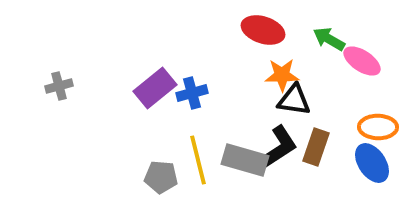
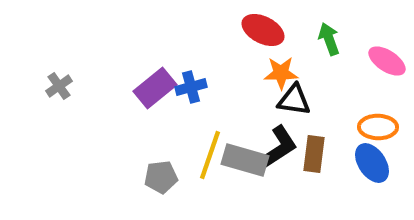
red ellipse: rotated 9 degrees clockwise
green arrow: rotated 40 degrees clockwise
pink ellipse: moved 25 px right
orange star: moved 1 px left, 2 px up
gray cross: rotated 20 degrees counterclockwise
blue cross: moved 1 px left, 6 px up
brown rectangle: moved 2 px left, 7 px down; rotated 12 degrees counterclockwise
yellow line: moved 12 px right, 5 px up; rotated 33 degrees clockwise
gray pentagon: rotated 12 degrees counterclockwise
